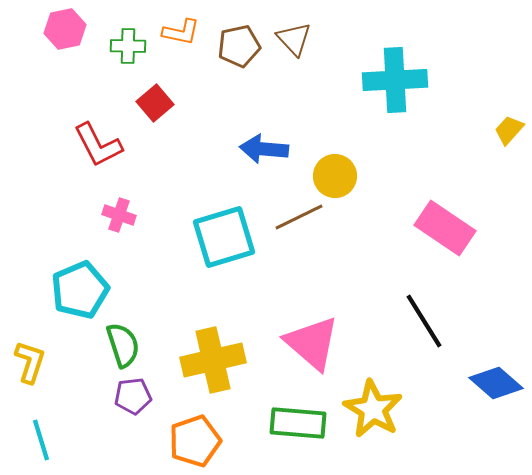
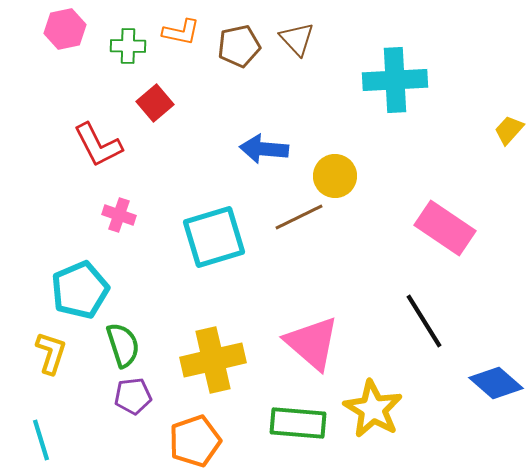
brown triangle: moved 3 px right
cyan square: moved 10 px left
yellow L-shape: moved 21 px right, 9 px up
